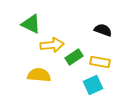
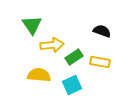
green triangle: moved 1 px right, 1 px down; rotated 30 degrees clockwise
black semicircle: moved 1 px left, 1 px down
cyan square: moved 21 px left
